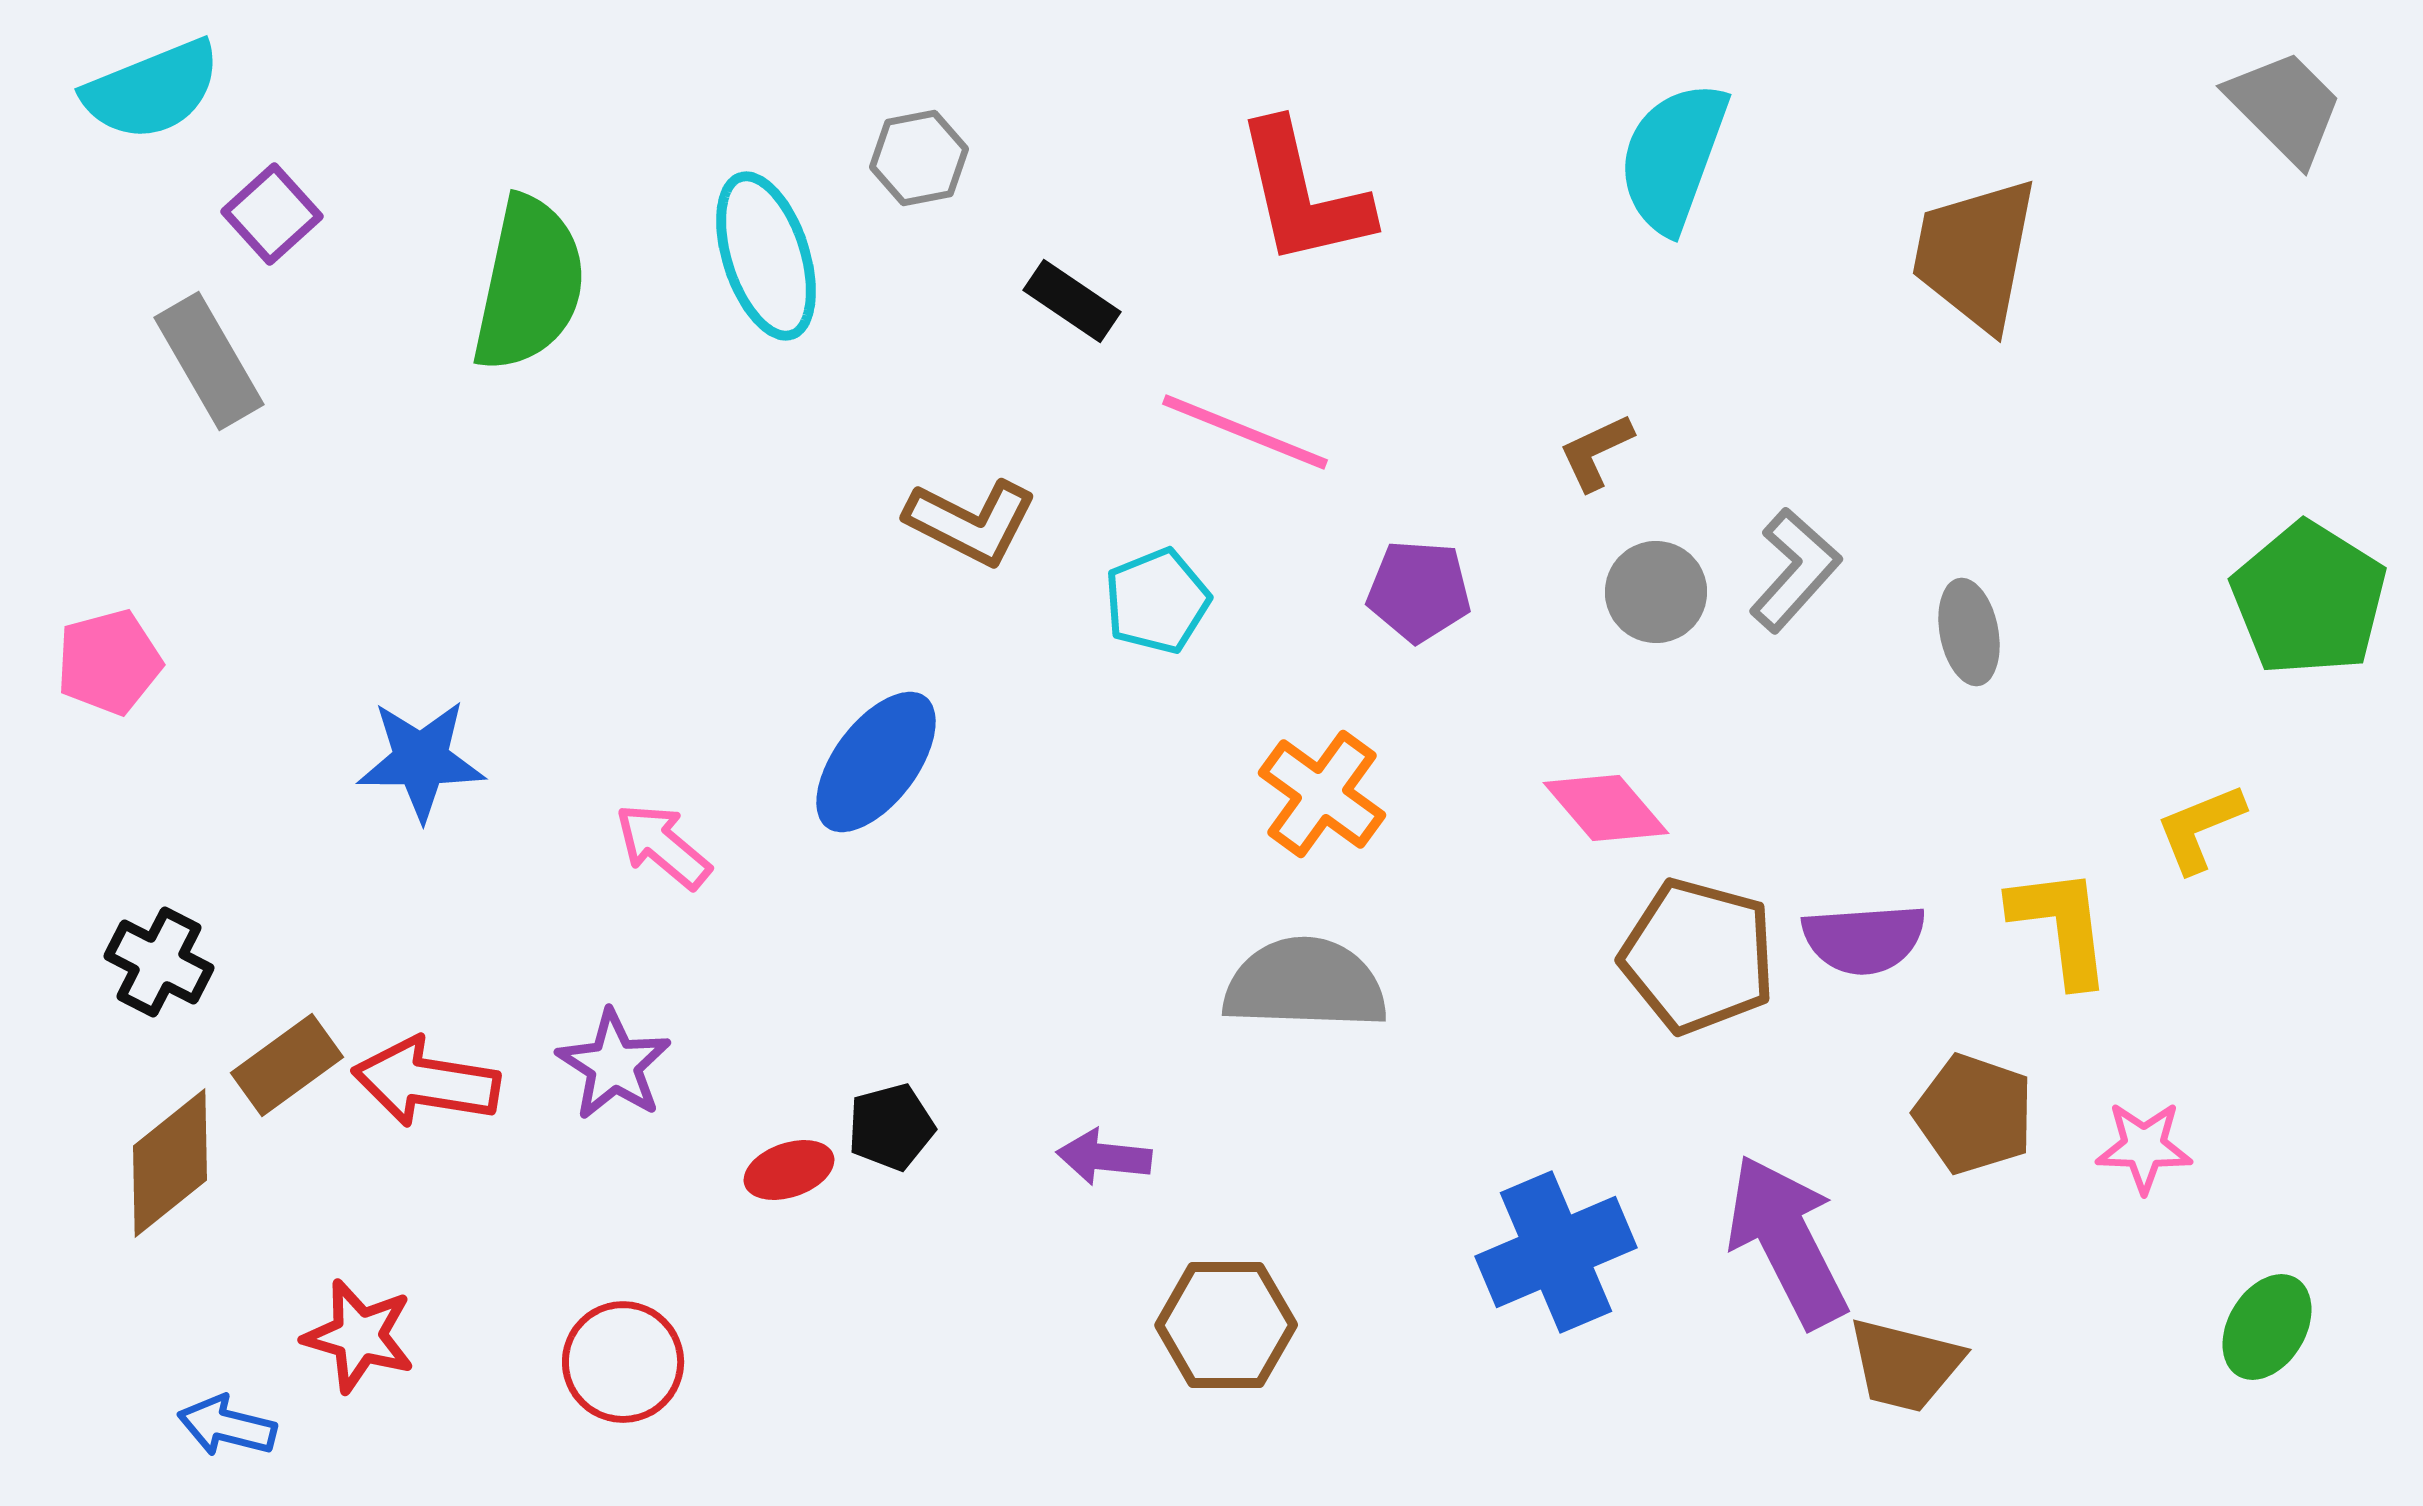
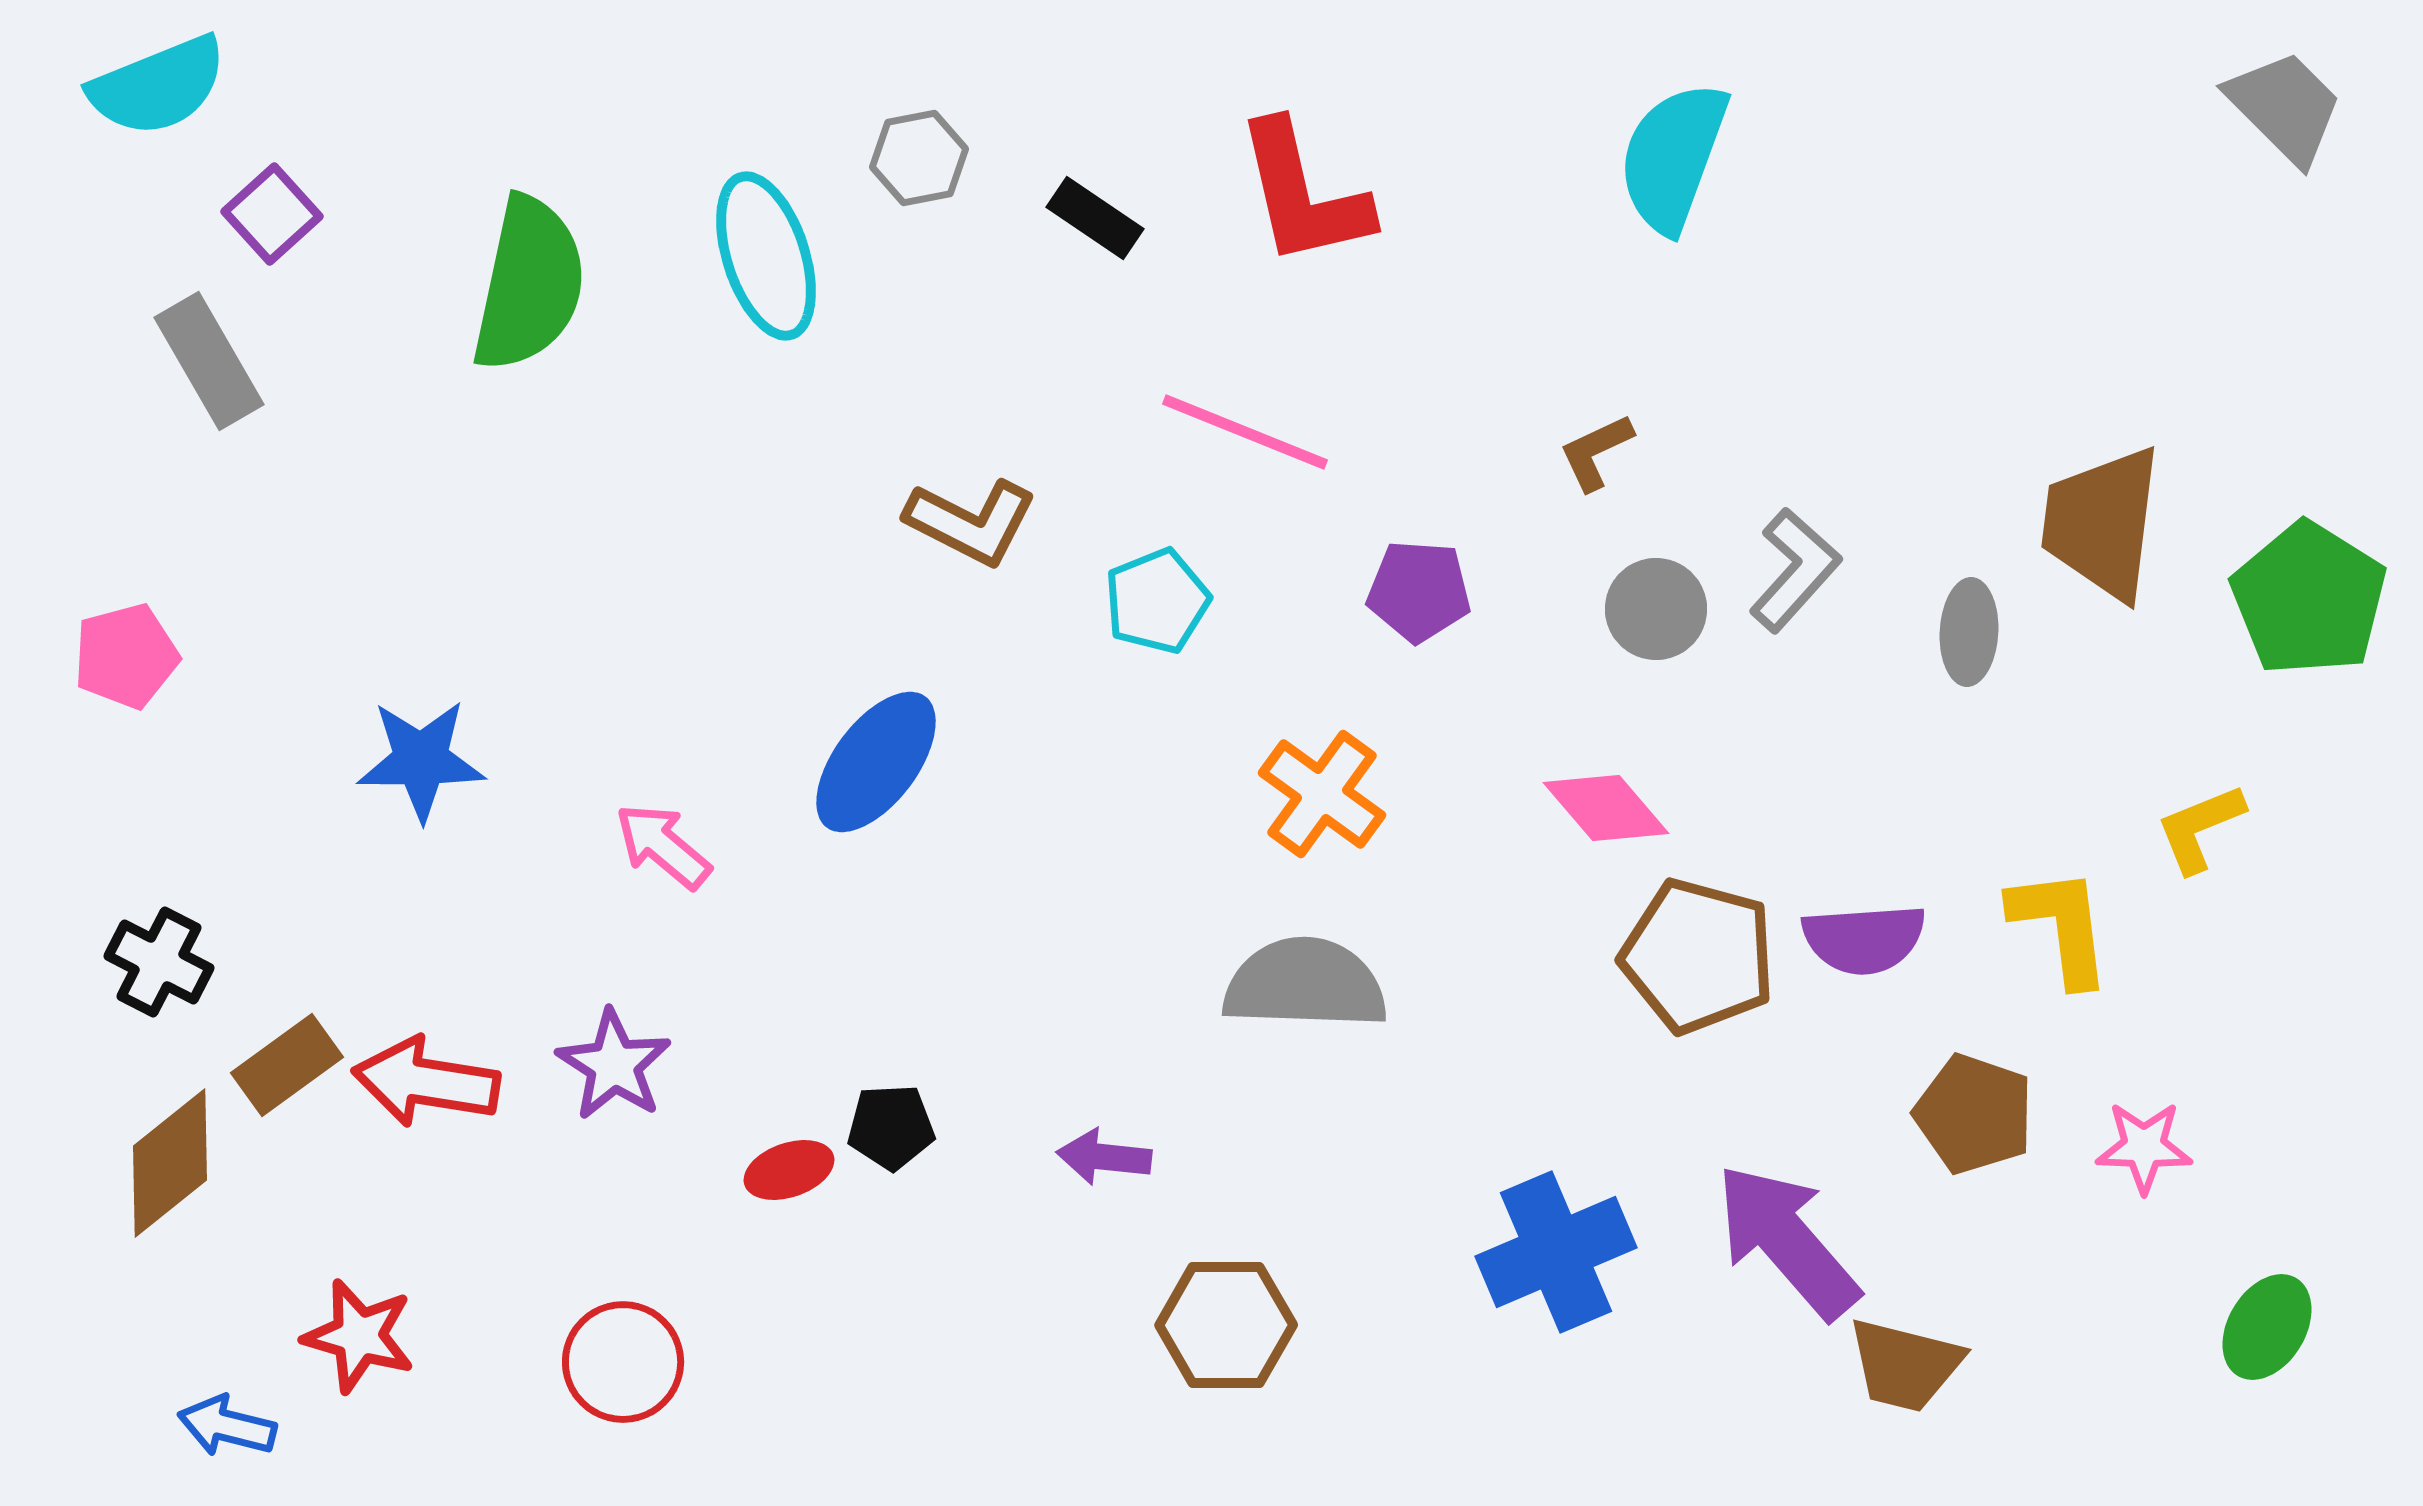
cyan semicircle at (152, 90): moved 6 px right, 4 px up
brown trapezoid at (1975, 254): moved 127 px right, 269 px down; rotated 4 degrees counterclockwise
black rectangle at (1072, 301): moved 23 px right, 83 px up
gray circle at (1656, 592): moved 17 px down
gray ellipse at (1969, 632): rotated 14 degrees clockwise
pink pentagon at (109, 662): moved 17 px right, 6 px up
black pentagon at (891, 1127): rotated 12 degrees clockwise
purple arrow at (1787, 1241): rotated 14 degrees counterclockwise
